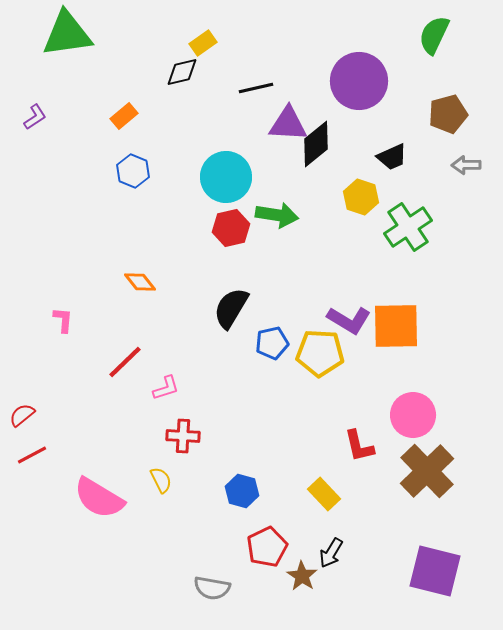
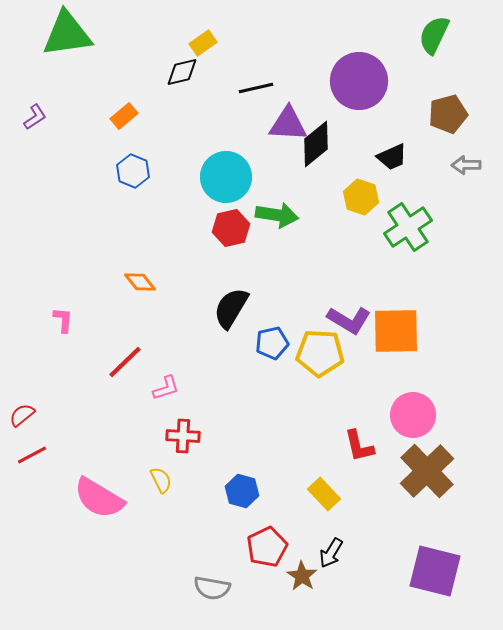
orange square at (396, 326): moved 5 px down
